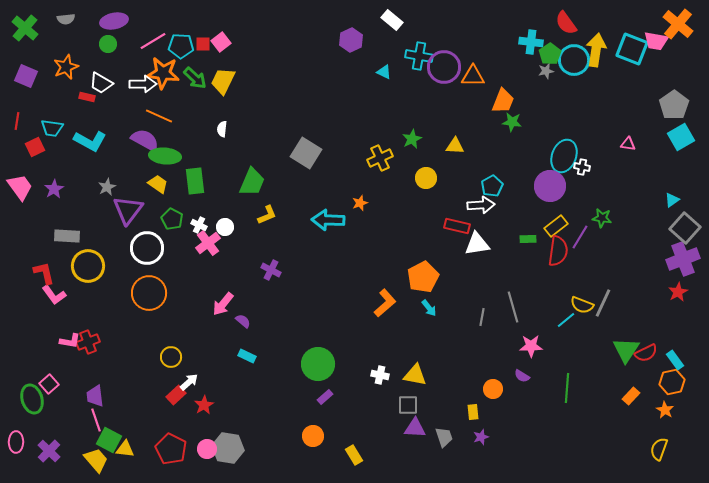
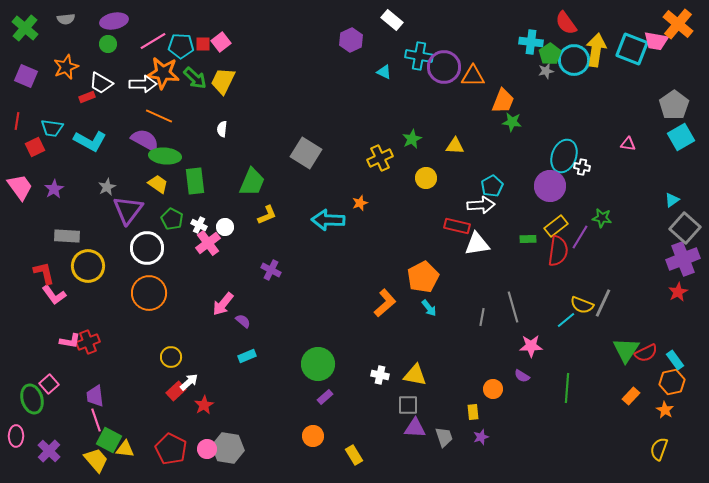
red rectangle at (87, 97): rotated 35 degrees counterclockwise
cyan rectangle at (247, 356): rotated 48 degrees counterclockwise
red rectangle at (176, 395): moved 4 px up
pink ellipse at (16, 442): moved 6 px up
